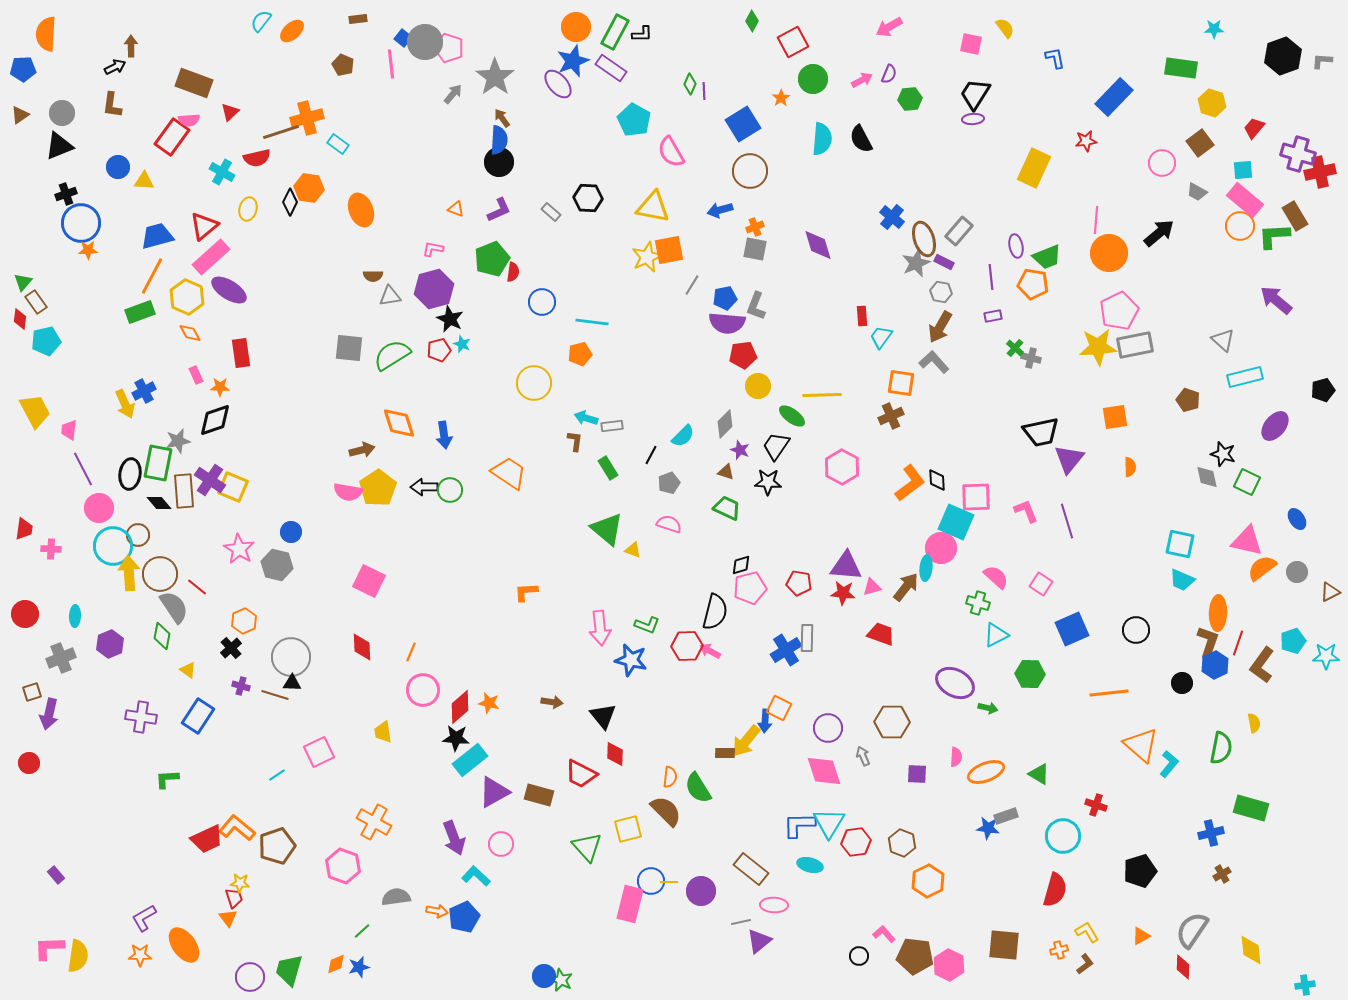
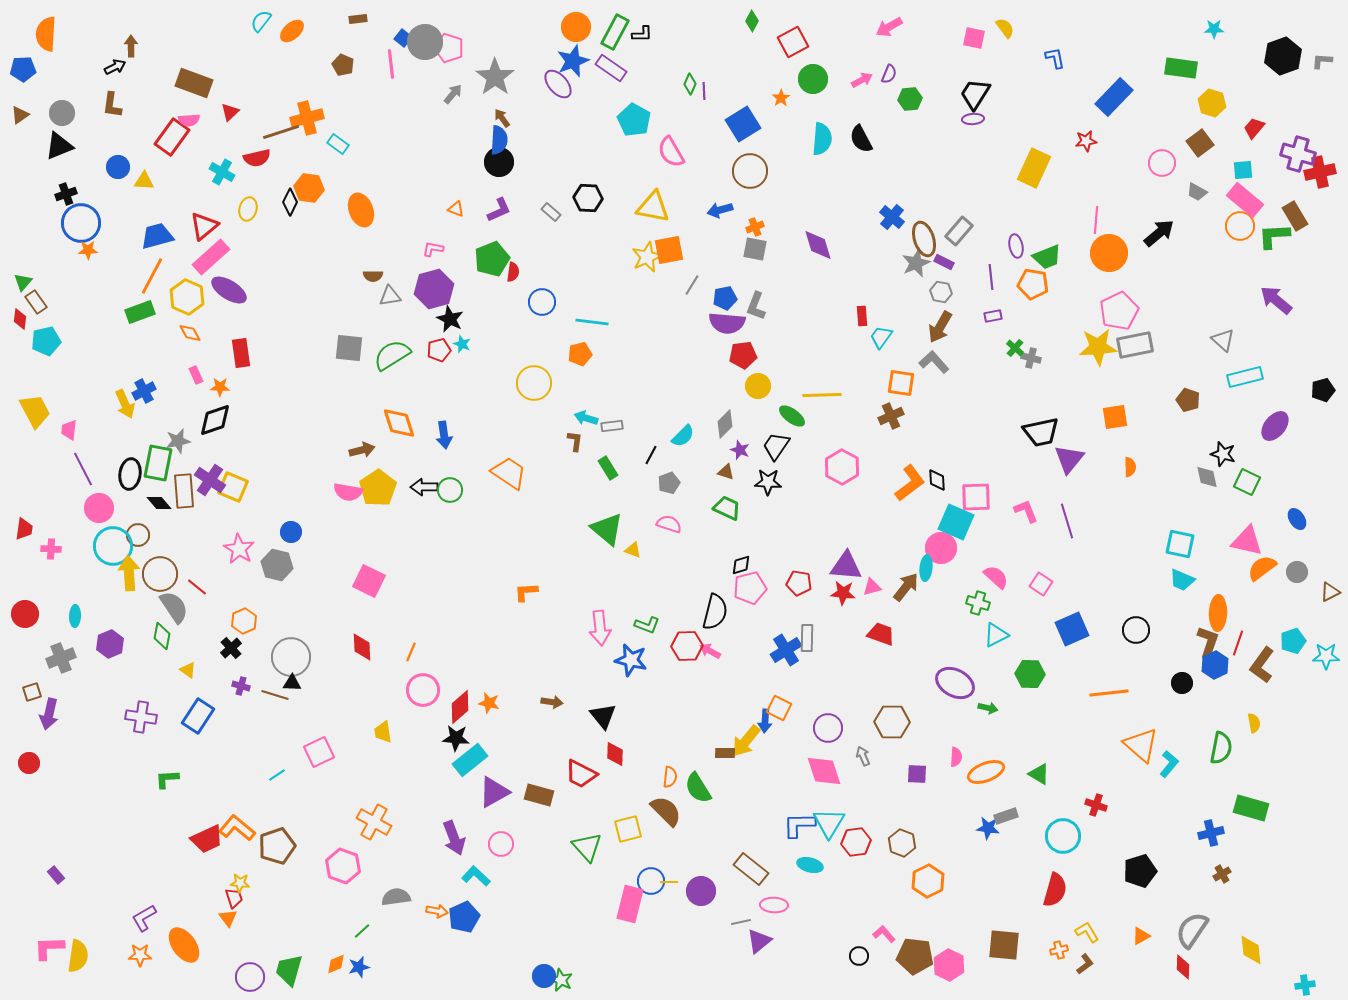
pink square at (971, 44): moved 3 px right, 6 px up
